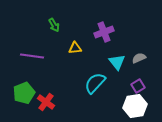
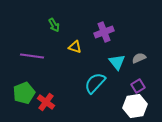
yellow triangle: moved 1 px up; rotated 24 degrees clockwise
